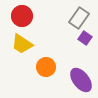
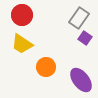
red circle: moved 1 px up
